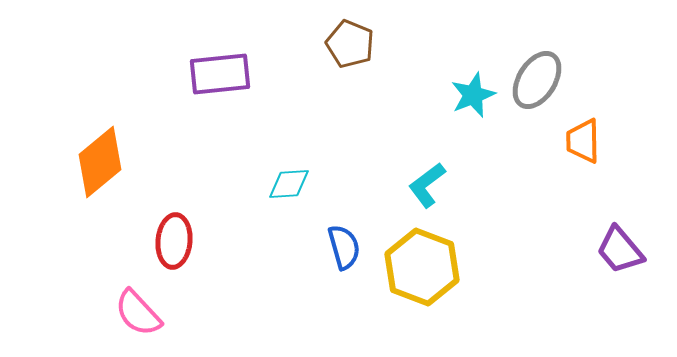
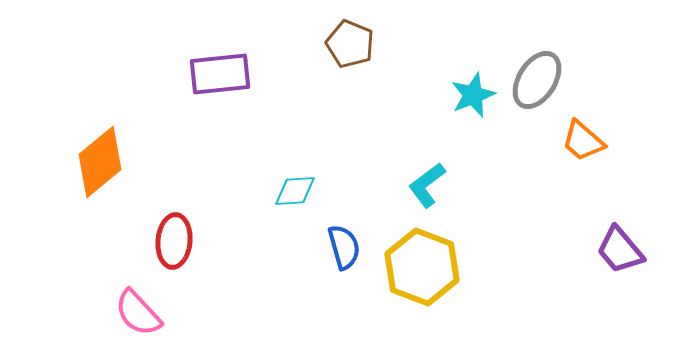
orange trapezoid: rotated 48 degrees counterclockwise
cyan diamond: moved 6 px right, 7 px down
